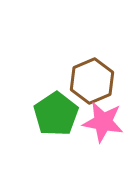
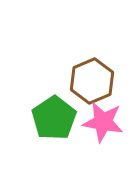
green pentagon: moved 2 px left, 4 px down
